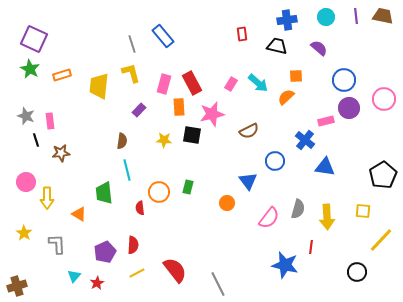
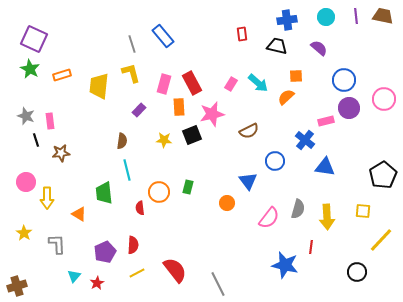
black square at (192, 135): rotated 30 degrees counterclockwise
